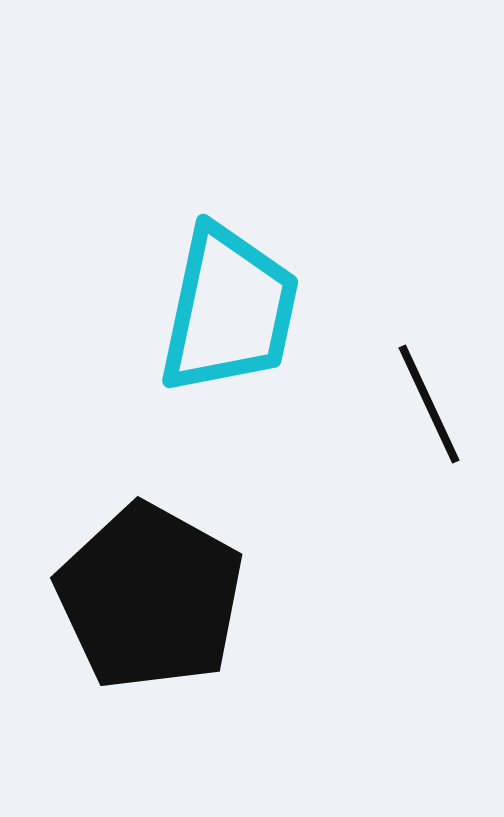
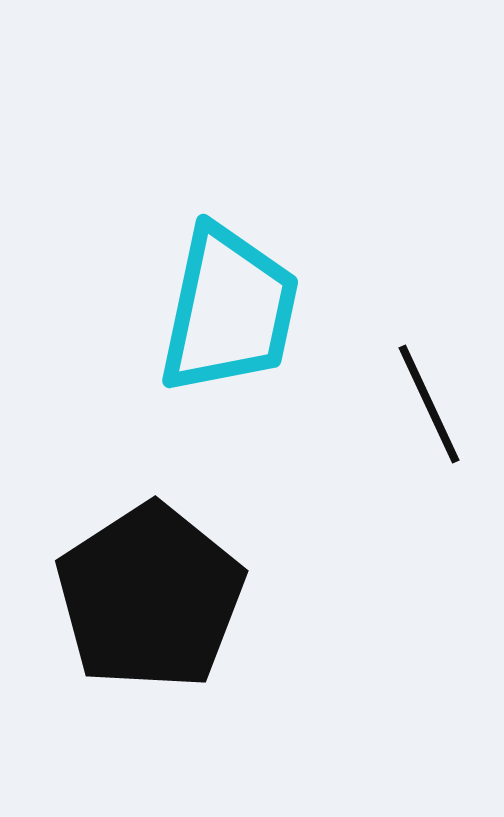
black pentagon: rotated 10 degrees clockwise
